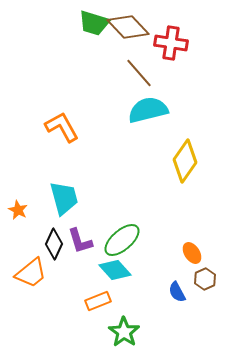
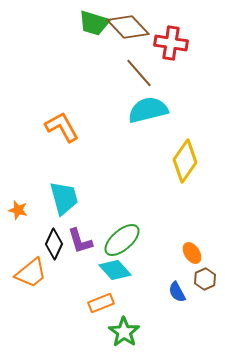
orange star: rotated 12 degrees counterclockwise
orange rectangle: moved 3 px right, 2 px down
